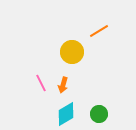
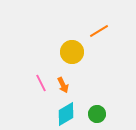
orange arrow: rotated 42 degrees counterclockwise
green circle: moved 2 px left
